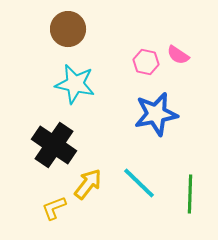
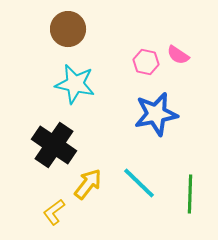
yellow L-shape: moved 4 px down; rotated 16 degrees counterclockwise
